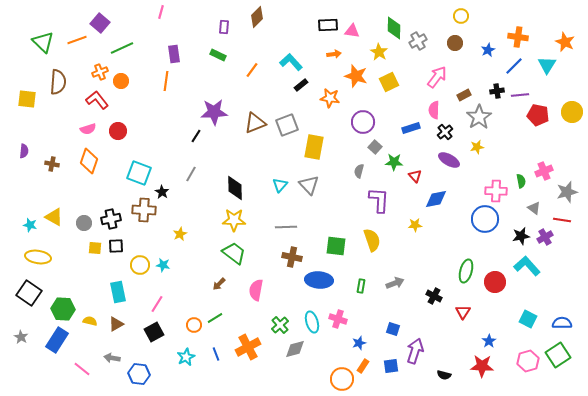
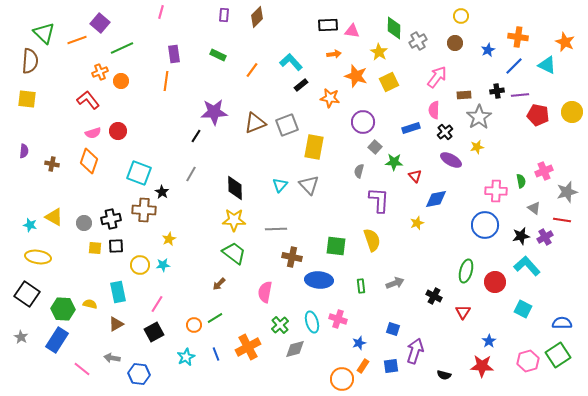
purple rectangle at (224, 27): moved 12 px up
green triangle at (43, 42): moved 1 px right, 9 px up
cyan triangle at (547, 65): rotated 36 degrees counterclockwise
brown semicircle at (58, 82): moved 28 px left, 21 px up
brown rectangle at (464, 95): rotated 24 degrees clockwise
red L-shape at (97, 100): moved 9 px left
pink semicircle at (88, 129): moved 5 px right, 4 px down
purple ellipse at (449, 160): moved 2 px right
blue circle at (485, 219): moved 6 px down
yellow star at (415, 225): moved 2 px right, 2 px up; rotated 16 degrees counterclockwise
gray line at (286, 227): moved 10 px left, 2 px down
yellow star at (180, 234): moved 11 px left, 5 px down
cyan star at (163, 265): rotated 16 degrees counterclockwise
green rectangle at (361, 286): rotated 16 degrees counterclockwise
pink semicircle at (256, 290): moved 9 px right, 2 px down
black square at (29, 293): moved 2 px left, 1 px down
cyan square at (528, 319): moved 5 px left, 10 px up
yellow semicircle at (90, 321): moved 17 px up
